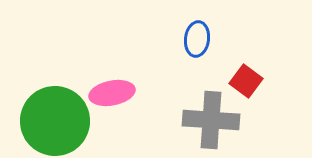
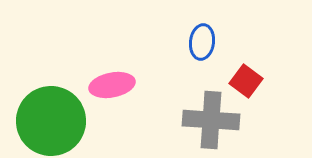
blue ellipse: moved 5 px right, 3 px down
pink ellipse: moved 8 px up
green circle: moved 4 px left
